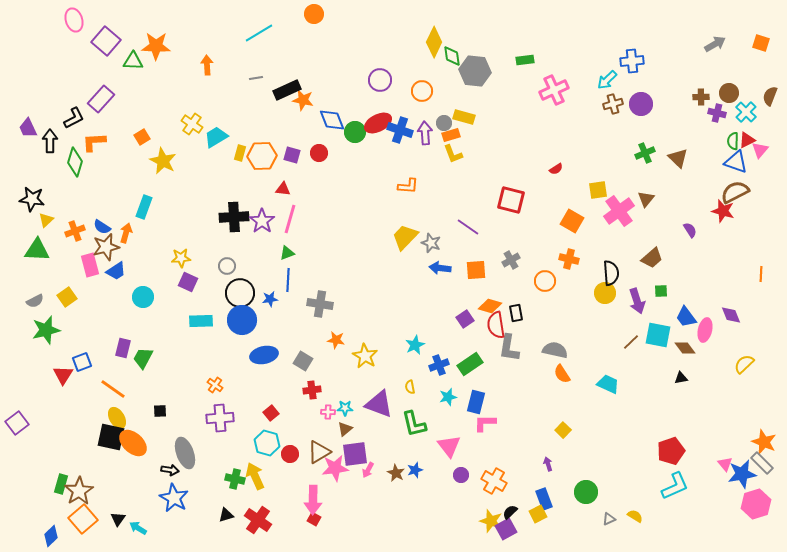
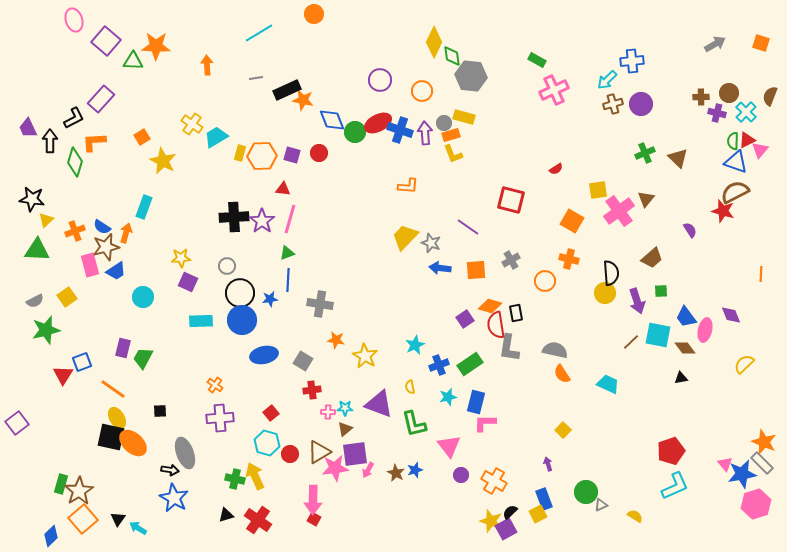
green rectangle at (525, 60): moved 12 px right; rotated 36 degrees clockwise
gray hexagon at (475, 71): moved 4 px left, 5 px down
gray triangle at (609, 519): moved 8 px left, 14 px up
